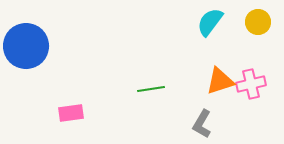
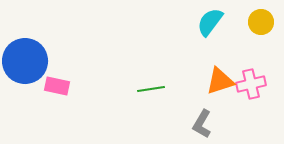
yellow circle: moved 3 px right
blue circle: moved 1 px left, 15 px down
pink rectangle: moved 14 px left, 27 px up; rotated 20 degrees clockwise
